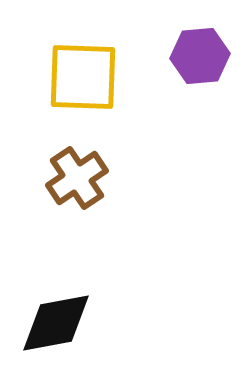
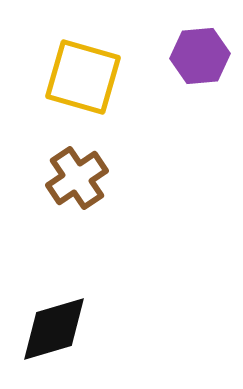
yellow square: rotated 14 degrees clockwise
black diamond: moved 2 px left, 6 px down; rotated 6 degrees counterclockwise
